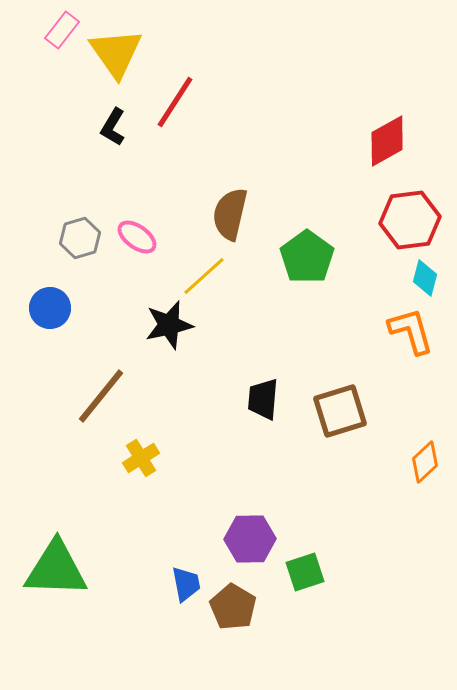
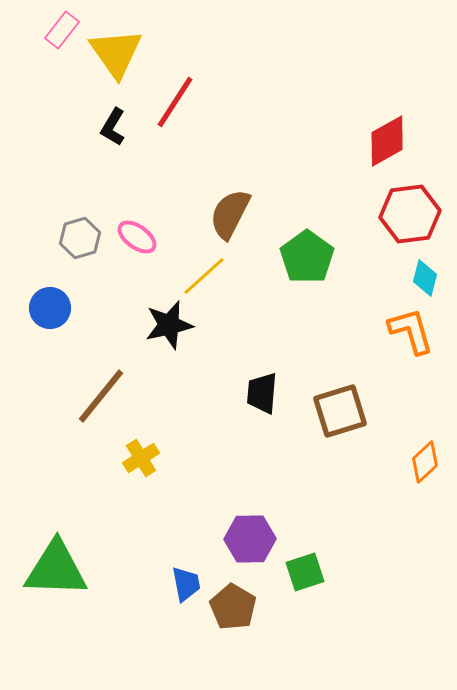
brown semicircle: rotated 14 degrees clockwise
red hexagon: moved 6 px up
black trapezoid: moved 1 px left, 6 px up
